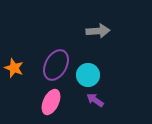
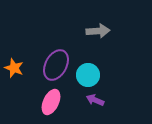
purple arrow: rotated 12 degrees counterclockwise
